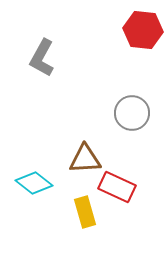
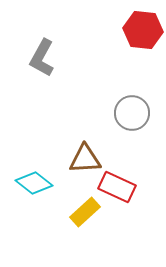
yellow rectangle: rotated 64 degrees clockwise
